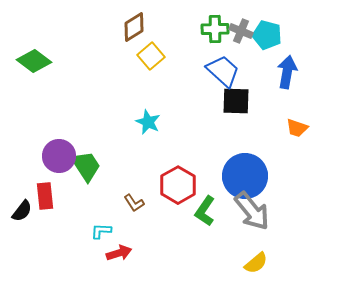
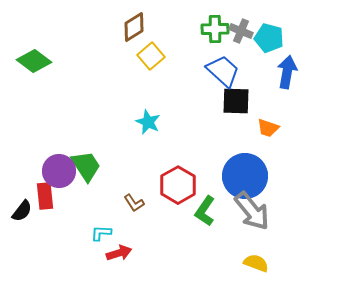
cyan pentagon: moved 2 px right, 3 px down
orange trapezoid: moved 29 px left
purple circle: moved 15 px down
cyan L-shape: moved 2 px down
yellow semicircle: rotated 120 degrees counterclockwise
